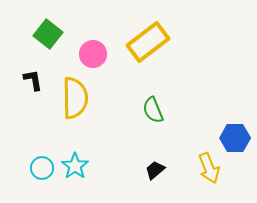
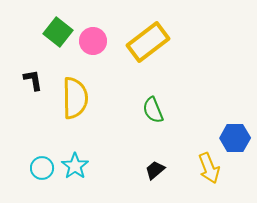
green square: moved 10 px right, 2 px up
pink circle: moved 13 px up
